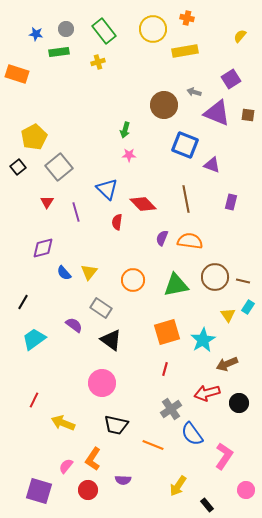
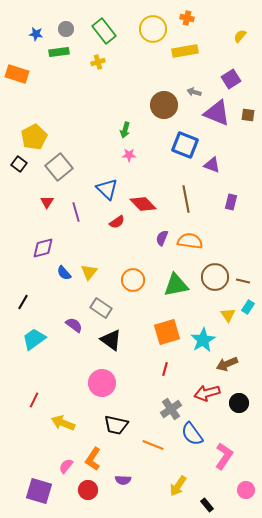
black square at (18, 167): moved 1 px right, 3 px up; rotated 14 degrees counterclockwise
red semicircle at (117, 222): rotated 133 degrees counterclockwise
